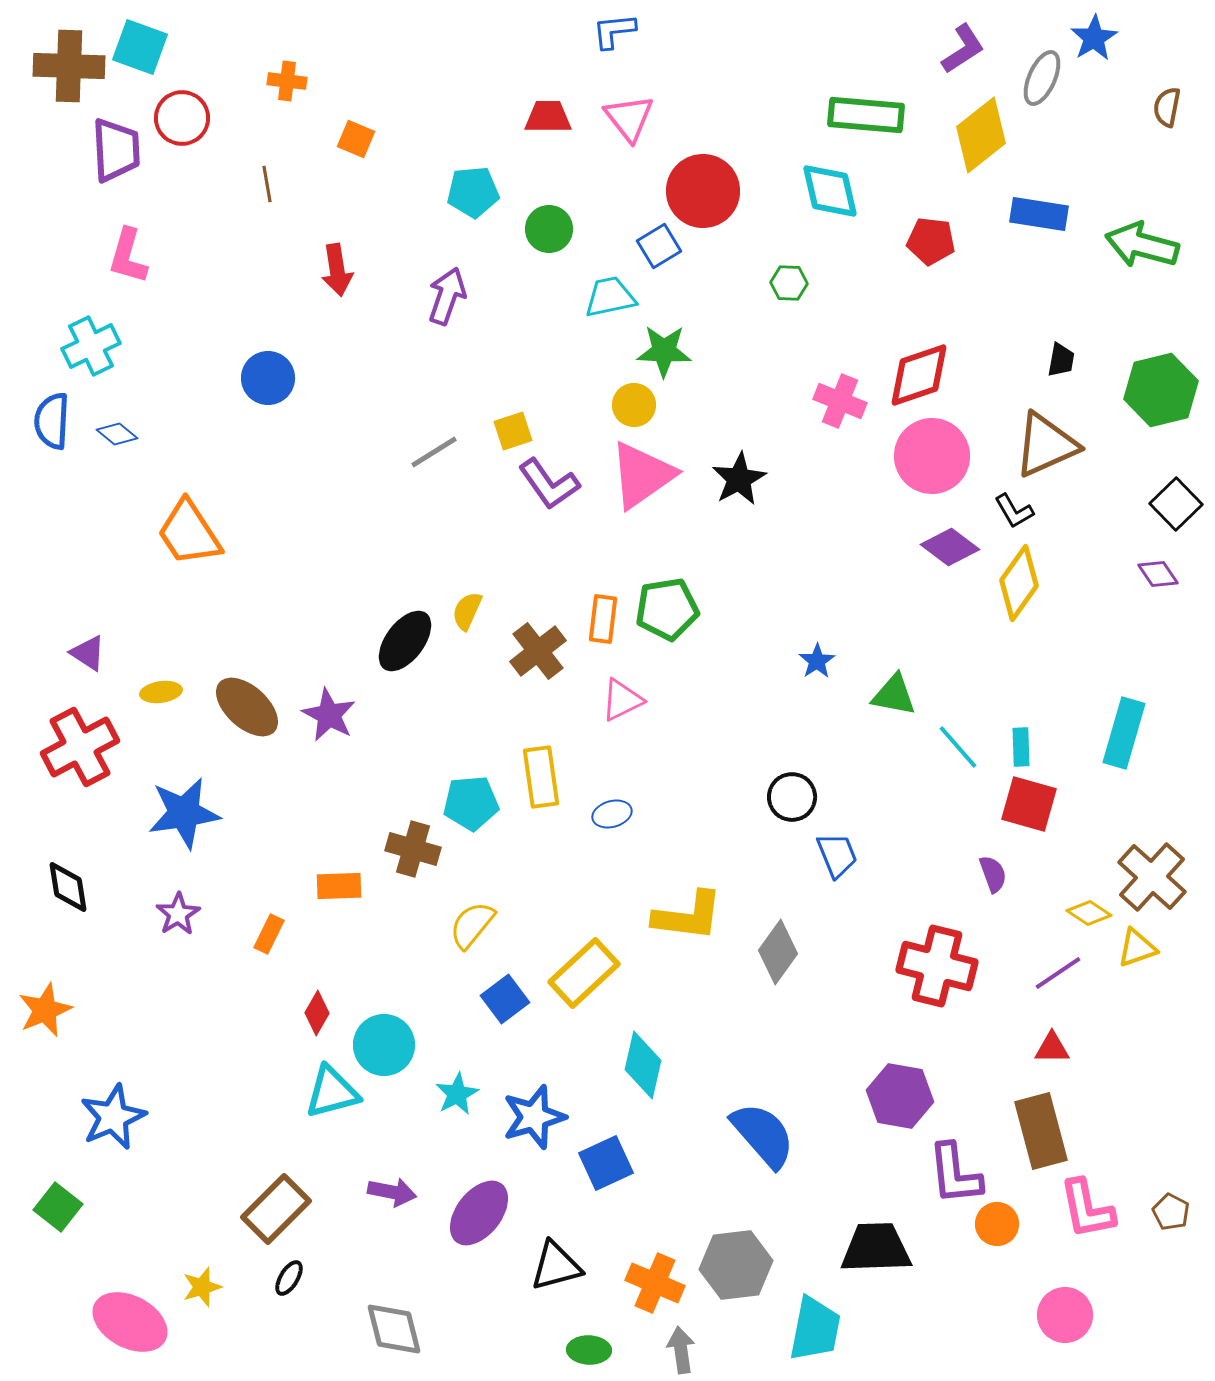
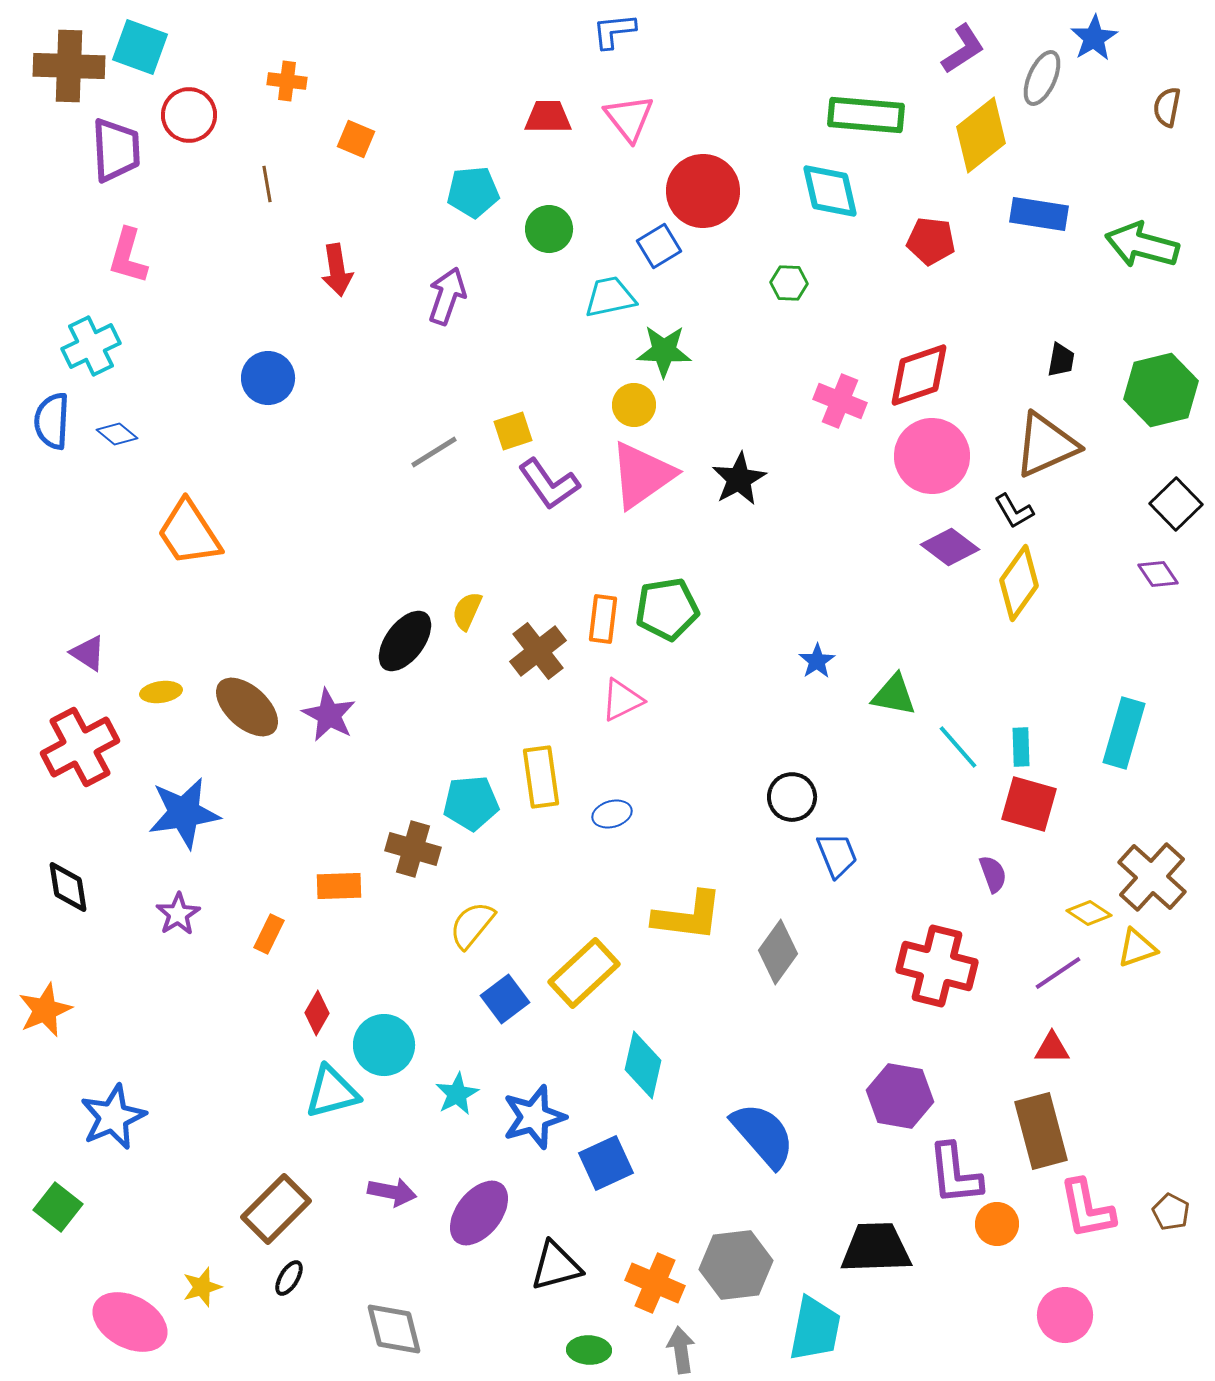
red circle at (182, 118): moved 7 px right, 3 px up
